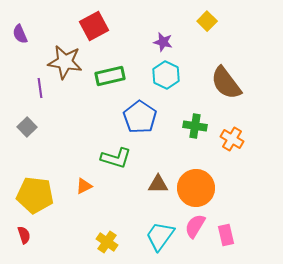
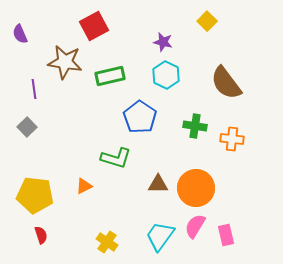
purple line: moved 6 px left, 1 px down
orange cross: rotated 25 degrees counterclockwise
red semicircle: moved 17 px right
